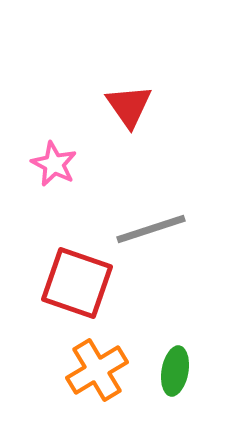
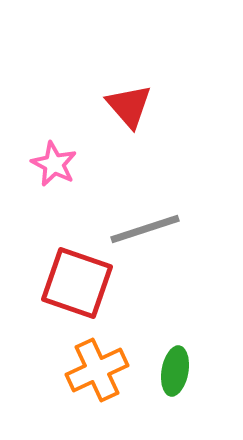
red triangle: rotated 6 degrees counterclockwise
gray line: moved 6 px left
orange cross: rotated 6 degrees clockwise
